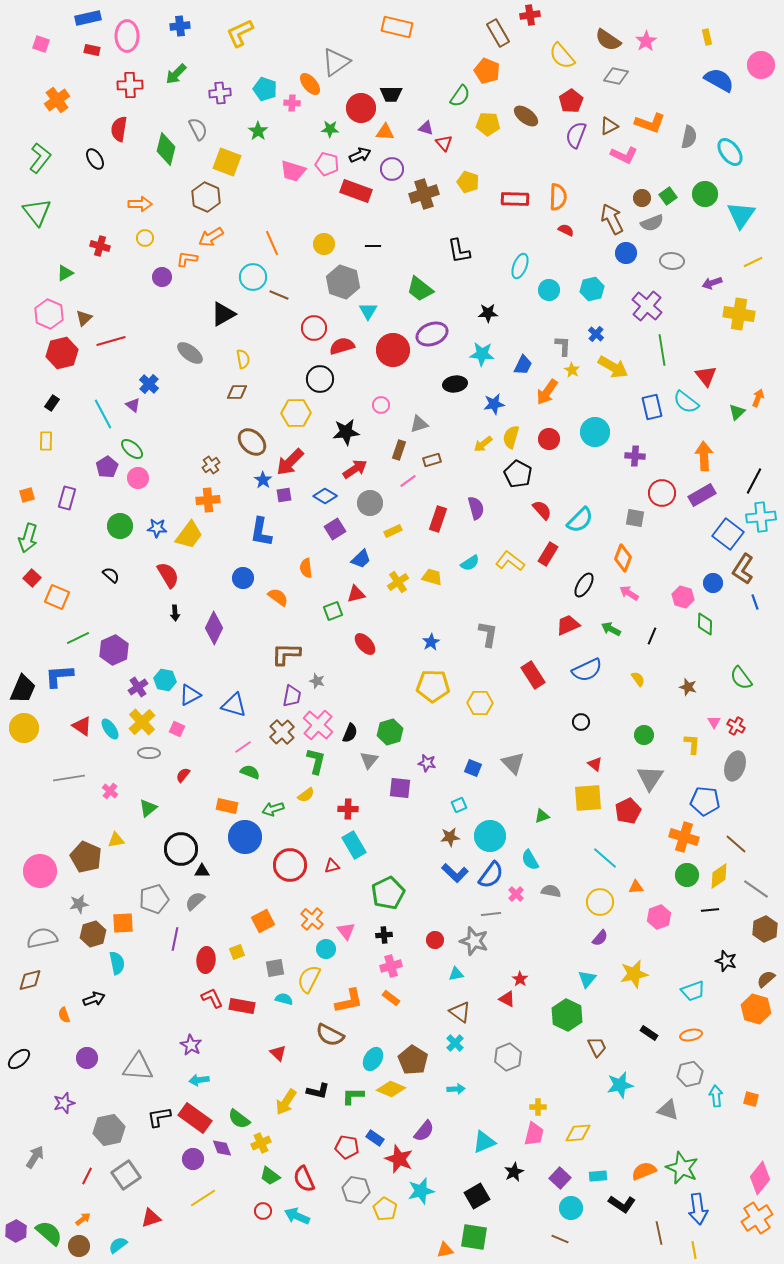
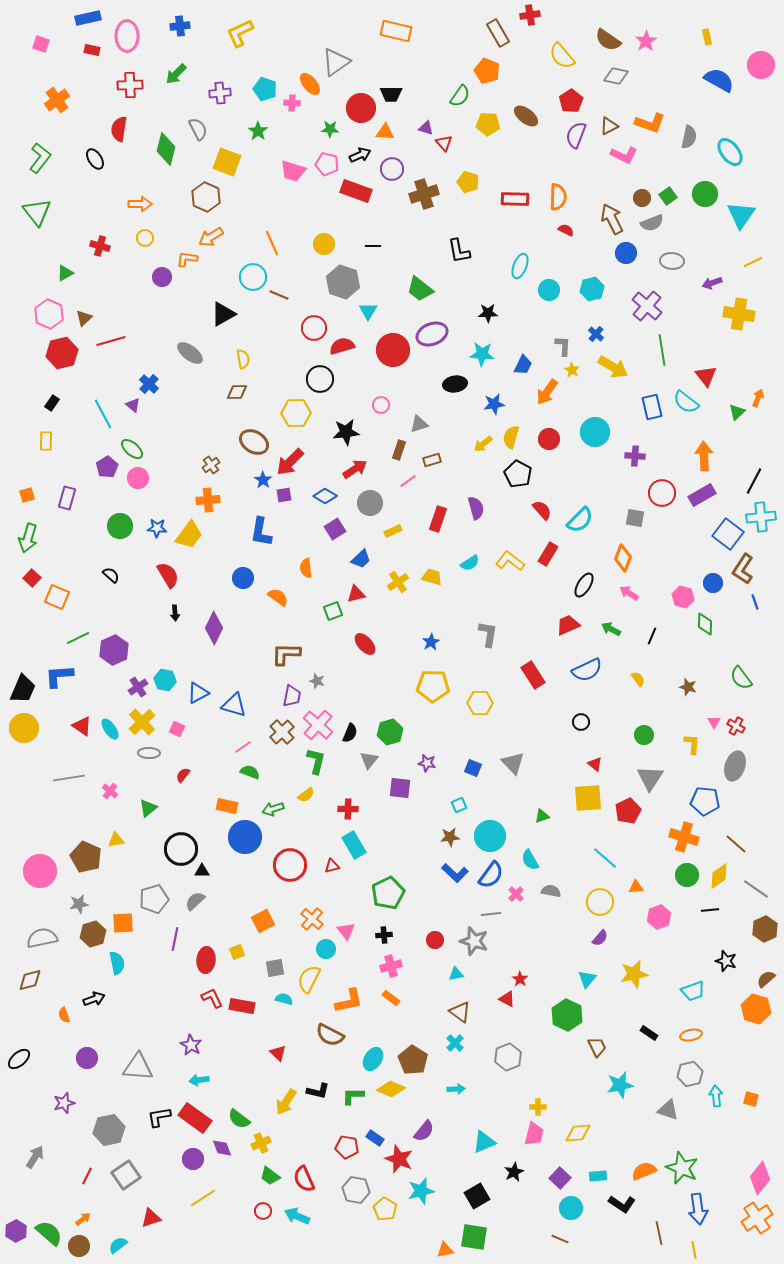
orange rectangle at (397, 27): moved 1 px left, 4 px down
brown ellipse at (252, 442): moved 2 px right; rotated 12 degrees counterclockwise
blue triangle at (190, 695): moved 8 px right, 2 px up
